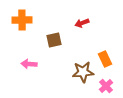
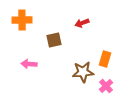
orange rectangle: rotated 42 degrees clockwise
